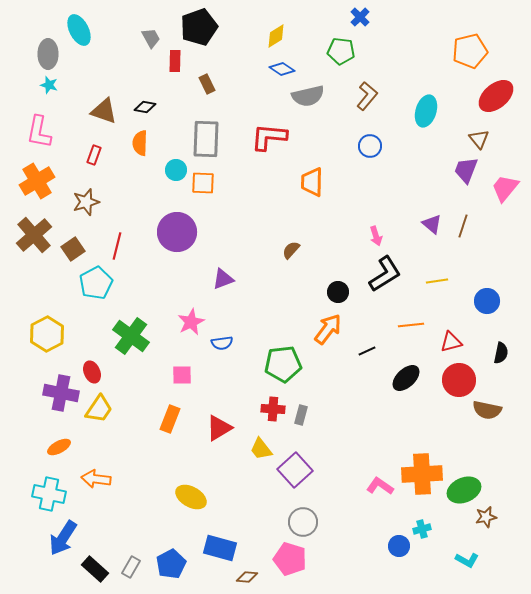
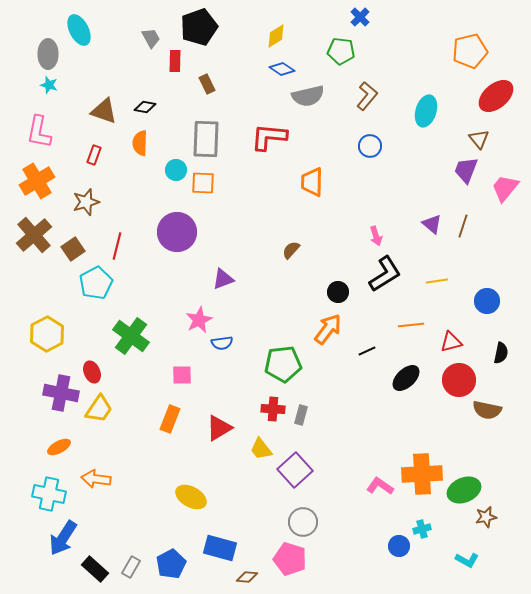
pink star at (191, 322): moved 8 px right, 2 px up
